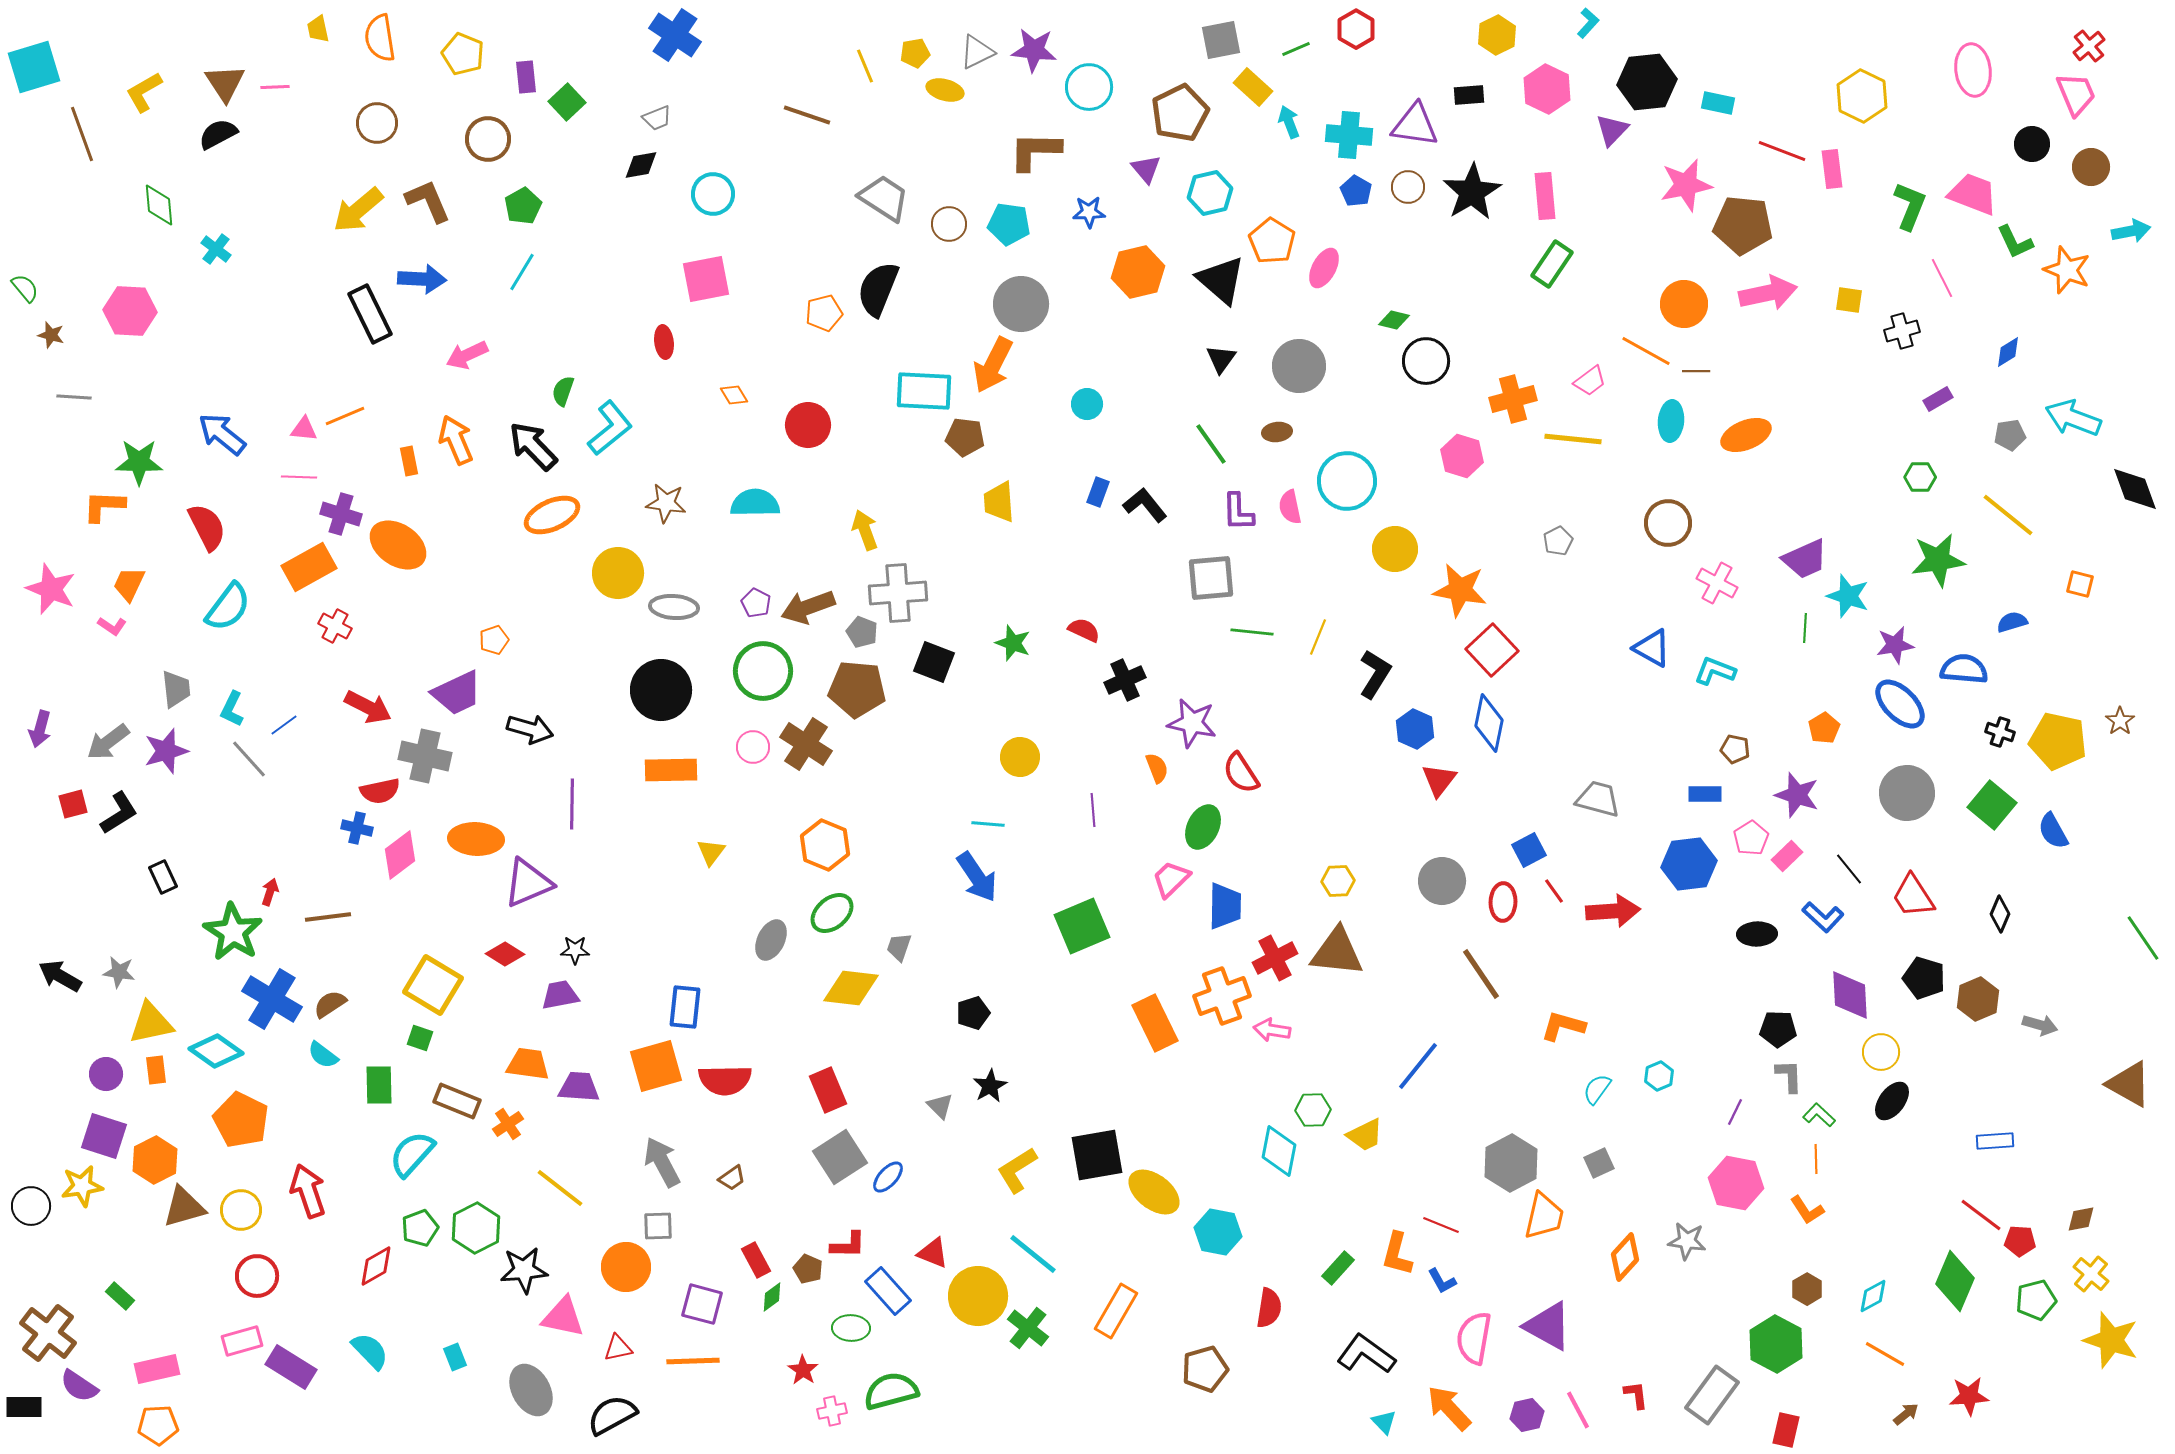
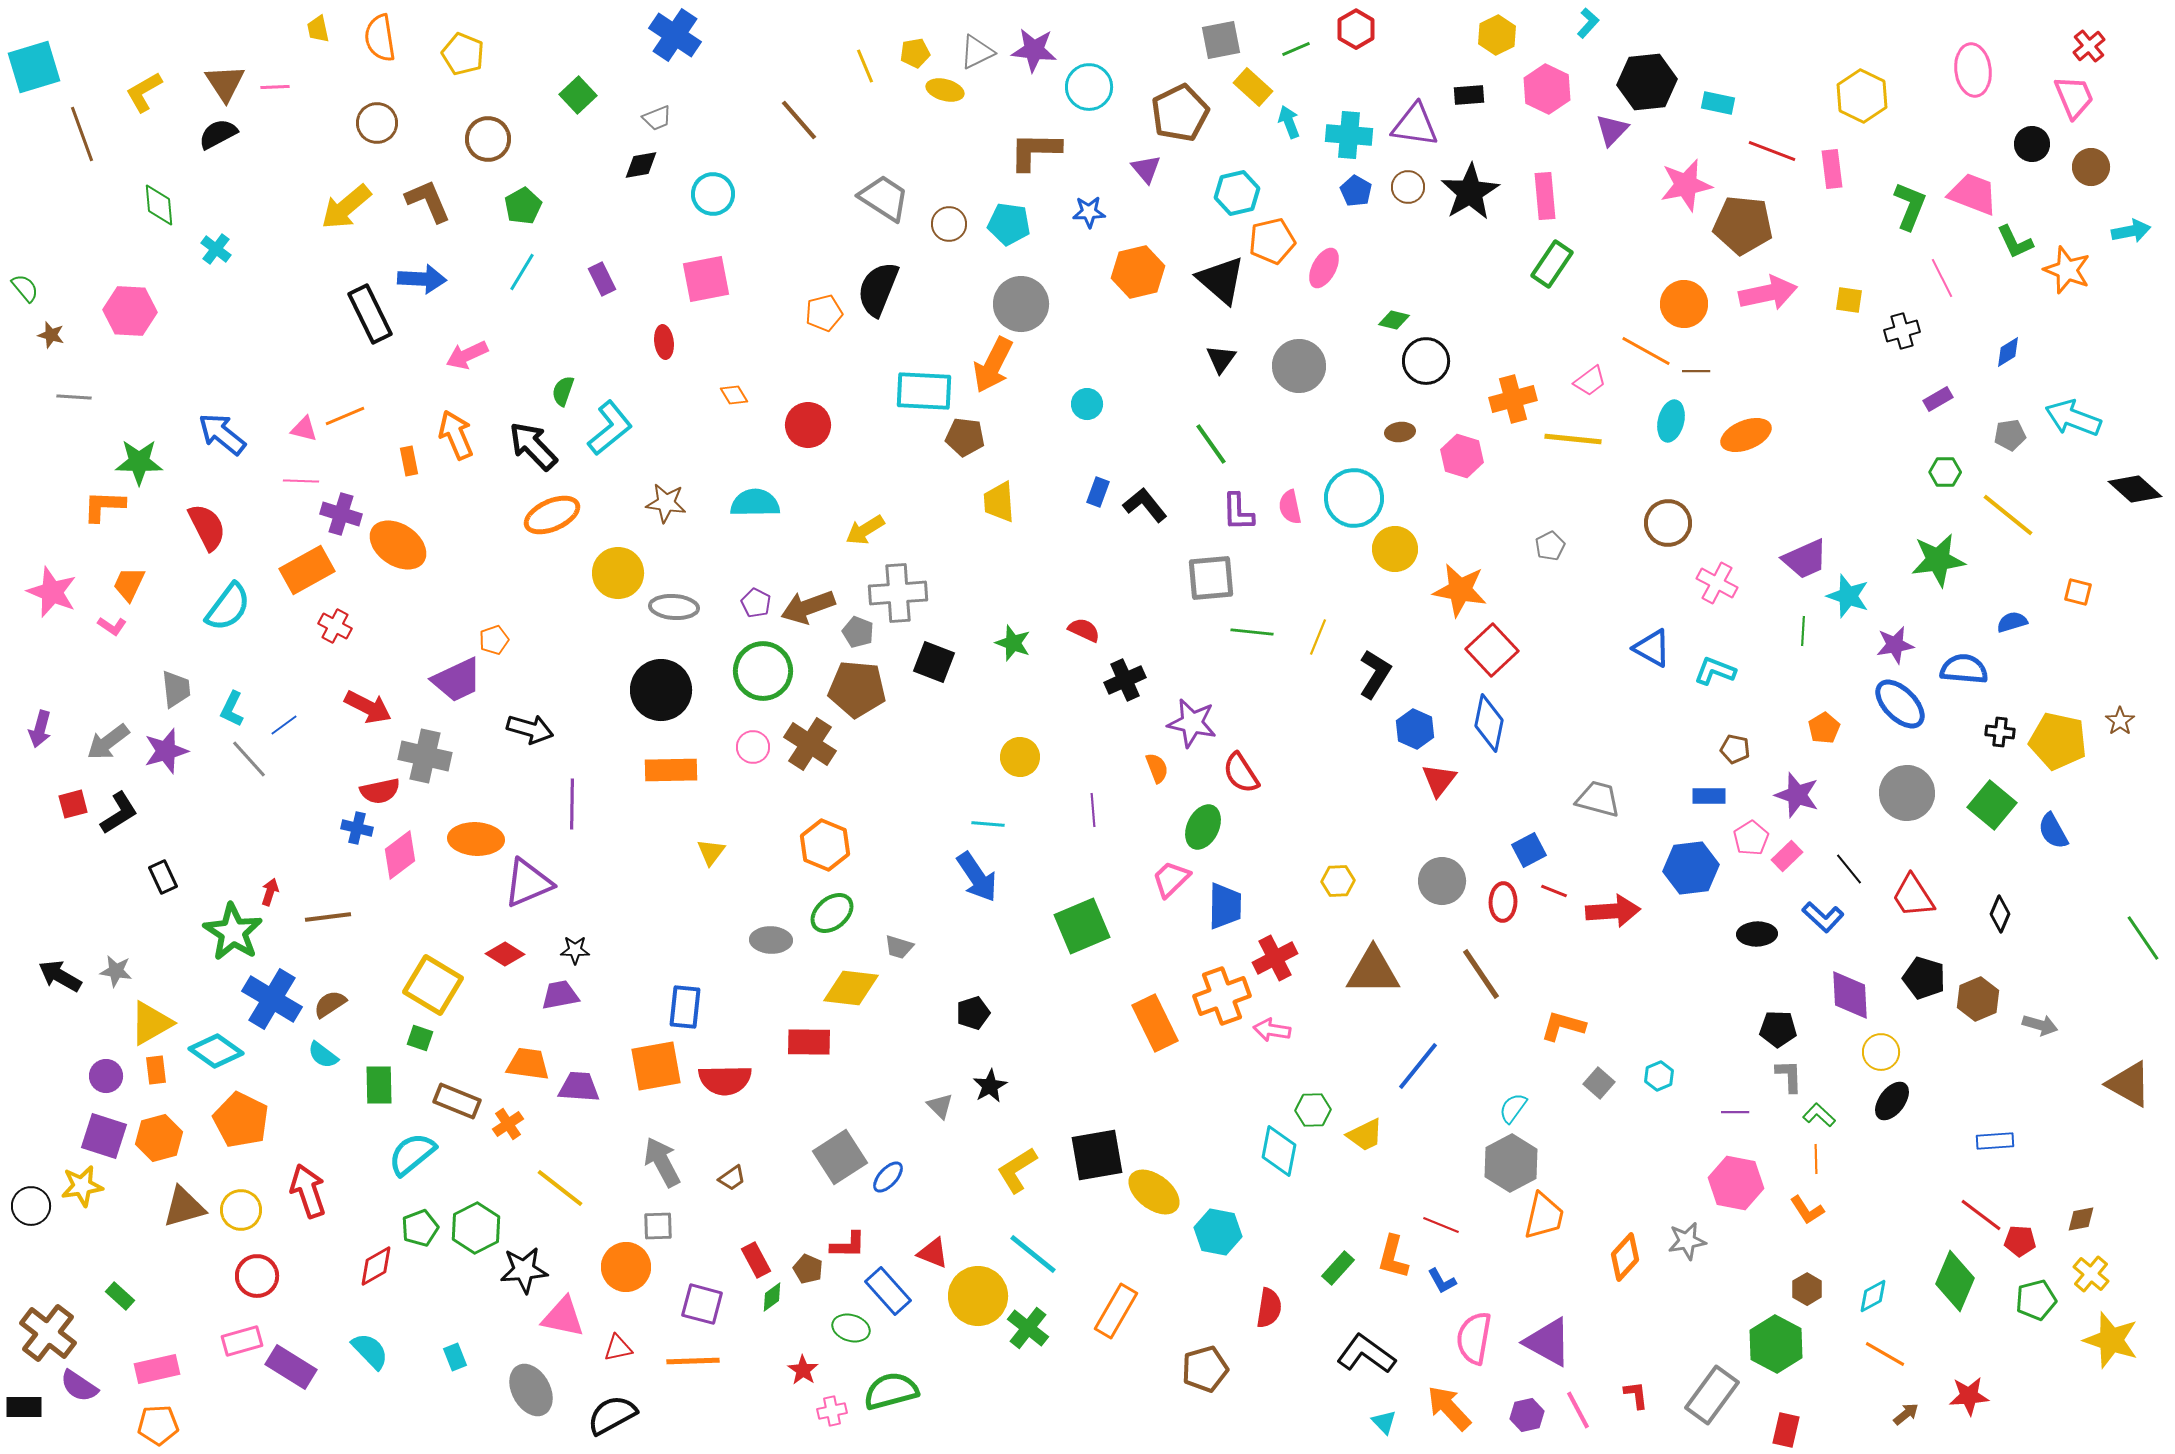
purple rectangle at (526, 77): moved 76 px right, 202 px down; rotated 20 degrees counterclockwise
pink trapezoid at (2076, 94): moved 2 px left, 3 px down
green square at (567, 102): moved 11 px right, 7 px up
brown line at (807, 115): moved 8 px left, 5 px down; rotated 30 degrees clockwise
red line at (1782, 151): moved 10 px left
black star at (1472, 192): moved 2 px left
cyan hexagon at (1210, 193): moved 27 px right
yellow arrow at (358, 210): moved 12 px left, 3 px up
orange pentagon at (1272, 241): rotated 27 degrees clockwise
cyan ellipse at (1671, 421): rotated 9 degrees clockwise
pink triangle at (304, 429): rotated 8 degrees clockwise
brown ellipse at (1277, 432): moved 123 px right
orange arrow at (456, 440): moved 5 px up
pink line at (299, 477): moved 2 px right, 4 px down
green hexagon at (1920, 477): moved 25 px right, 5 px up
cyan circle at (1347, 481): moved 7 px right, 17 px down
black diamond at (2135, 489): rotated 28 degrees counterclockwise
yellow arrow at (865, 530): rotated 102 degrees counterclockwise
gray pentagon at (1558, 541): moved 8 px left, 5 px down
orange rectangle at (309, 567): moved 2 px left, 3 px down
orange square at (2080, 584): moved 2 px left, 8 px down
pink star at (51, 589): moved 1 px right, 3 px down
green line at (1805, 628): moved 2 px left, 3 px down
gray pentagon at (862, 632): moved 4 px left
purple trapezoid at (457, 693): moved 13 px up
black cross at (2000, 732): rotated 12 degrees counterclockwise
brown cross at (806, 744): moved 4 px right
blue rectangle at (1705, 794): moved 4 px right, 2 px down
blue hexagon at (1689, 864): moved 2 px right, 4 px down
red line at (1554, 891): rotated 32 degrees counterclockwise
gray ellipse at (771, 940): rotated 66 degrees clockwise
gray trapezoid at (899, 947): rotated 92 degrees counterclockwise
brown triangle at (1337, 952): moved 36 px right, 19 px down; rotated 6 degrees counterclockwise
gray star at (119, 972): moved 3 px left, 1 px up
yellow triangle at (151, 1023): rotated 18 degrees counterclockwise
orange square at (656, 1066): rotated 6 degrees clockwise
purple circle at (106, 1074): moved 2 px down
cyan semicircle at (1597, 1089): moved 84 px left, 19 px down
red rectangle at (828, 1090): moved 19 px left, 48 px up; rotated 66 degrees counterclockwise
purple line at (1735, 1112): rotated 64 degrees clockwise
cyan semicircle at (412, 1154): rotated 9 degrees clockwise
orange hexagon at (155, 1160): moved 4 px right, 22 px up; rotated 12 degrees clockwise
gray square at (1599, 1163): moved 80 px up; rotated 24 degrees counterclockwise
gray star at (1687, 1241): rotated 18 degrees counterclockwise
orange L-shape at (1397, 1254): moved 4 px left, 3 px down
purple triangle at (1548, 1326): moved 16 px down
green ellipse at (851, 1328): rotated 15 degrees clockwise
